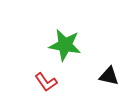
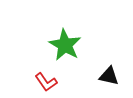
green star: rotated 20 degrees clockwise
